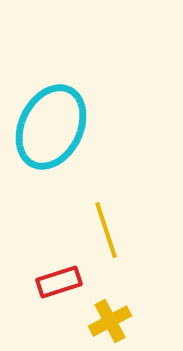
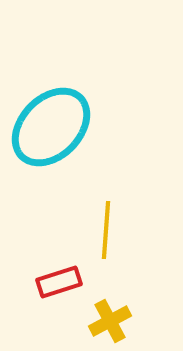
cyan ellipse: rotated 18 degrees clockwise
yellow line: rotated 22 degrees clockwise
